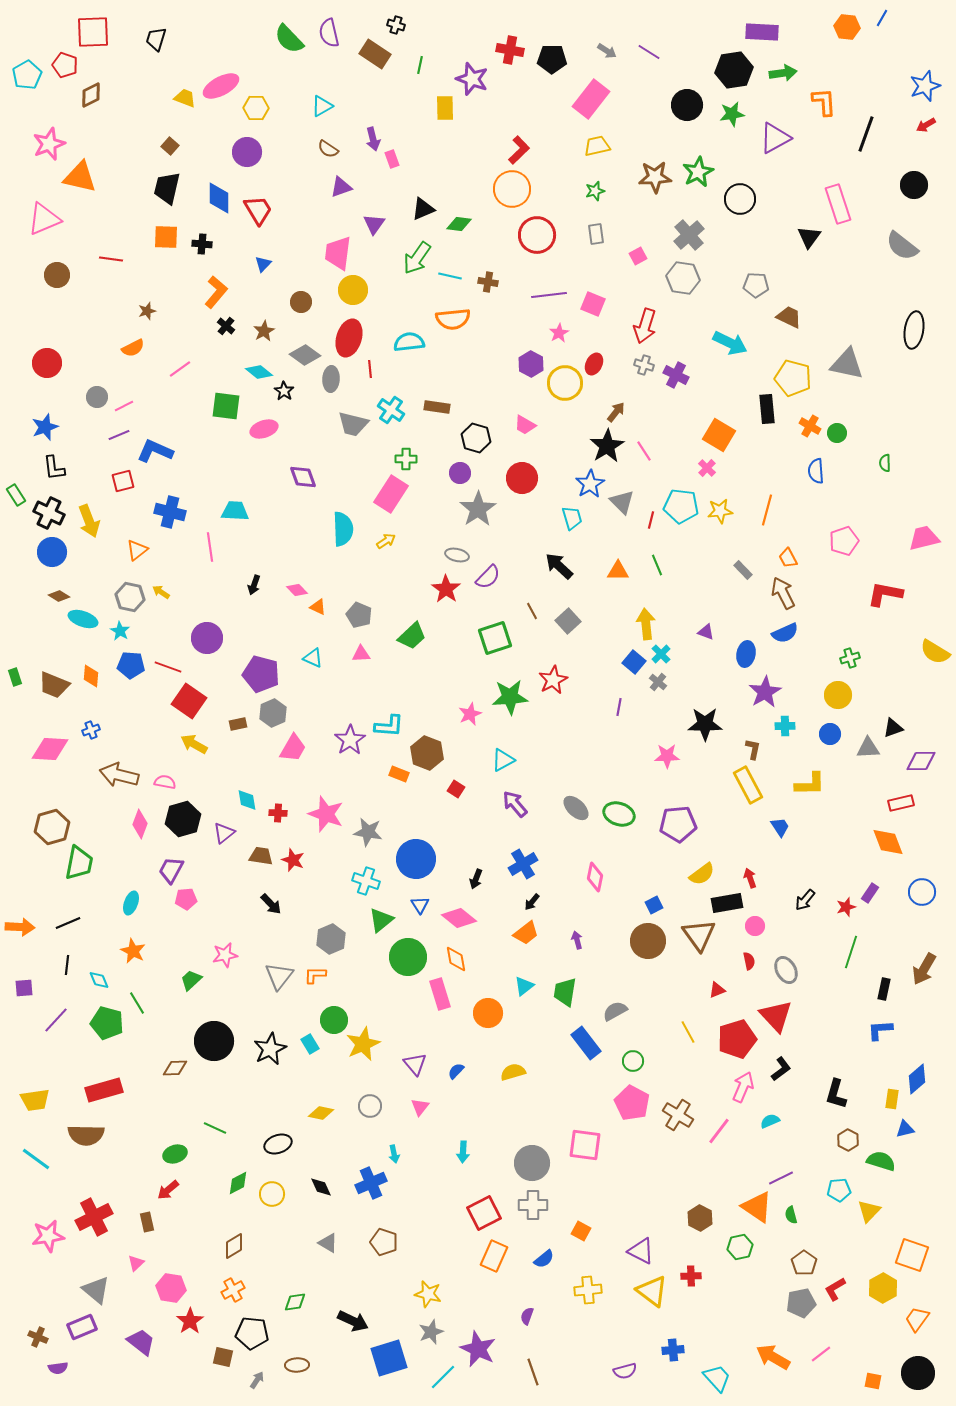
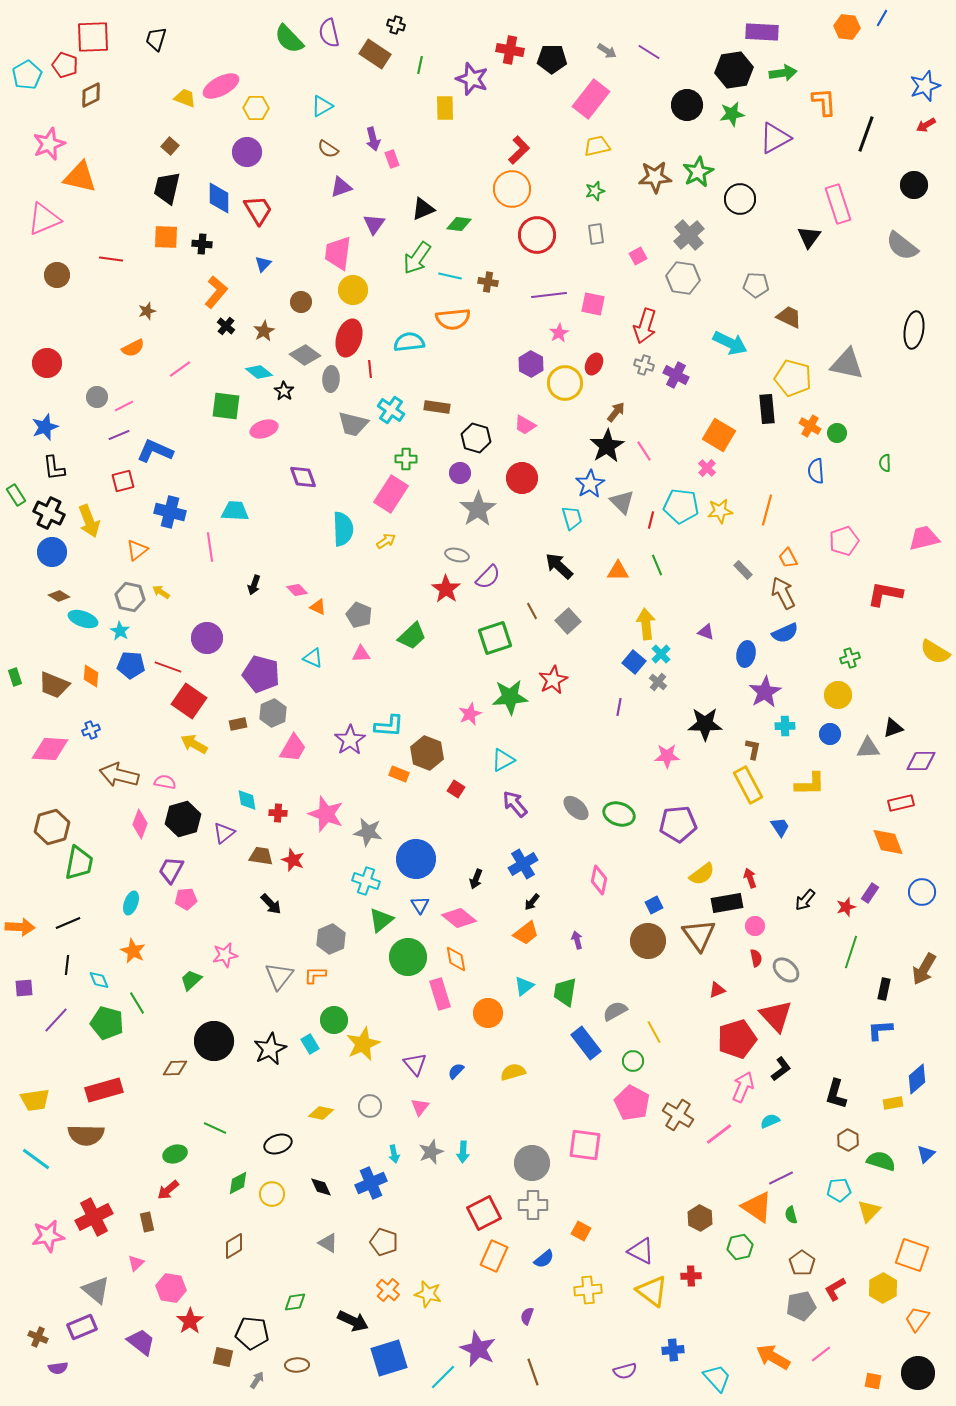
red square at (93, 32): moved 5 px down
pink square at (593, 304): rotated 10 degrees counterclockwise
pink diamond at (595, 877): moved 4 px right, 3 px down
red semicircle at (749, 961): moved 7 px right, 3 px up
gray ellipse at (786, 970): rotated 20 degrees counterclockwise
yellow line at (688, 1032): moved 34 px left
yellow rectangle at (892, 1099): moved 1 px right, 4 px down; rotated 72 degrees clockwise
blue triangle at (905, 1129): moved 21 px right, 25 px down; rotated 30 degrees counterclockwise
pink line at (719, 1131): moved 3 px down; rotated 16 degrees clockwise
brown pentagon at (804, 1263): moved 2 px left
orange cross at (233, 1290): moved 155 px right; rotated 20 degrees counterclockwise
gray pentagon at (801, 1303): moved 3 px down
gray star at (431, 1332): moved 180 px up
